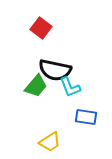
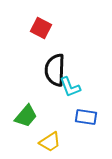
red square: rotated 10 degrees counterclockwise
black semicircle: rotated 80 degrees clockwise
green trapezoid: moved 10 px left, 30 px down
